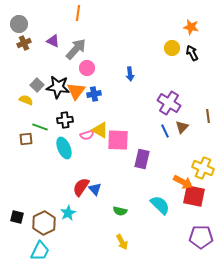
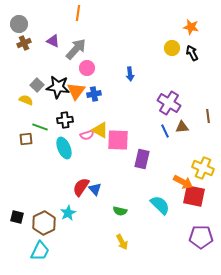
brown triangle: rotated 40 degrees clockwise
